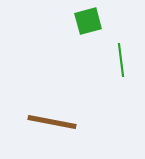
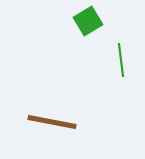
green square: rotated 16 degrees counterclockwise
